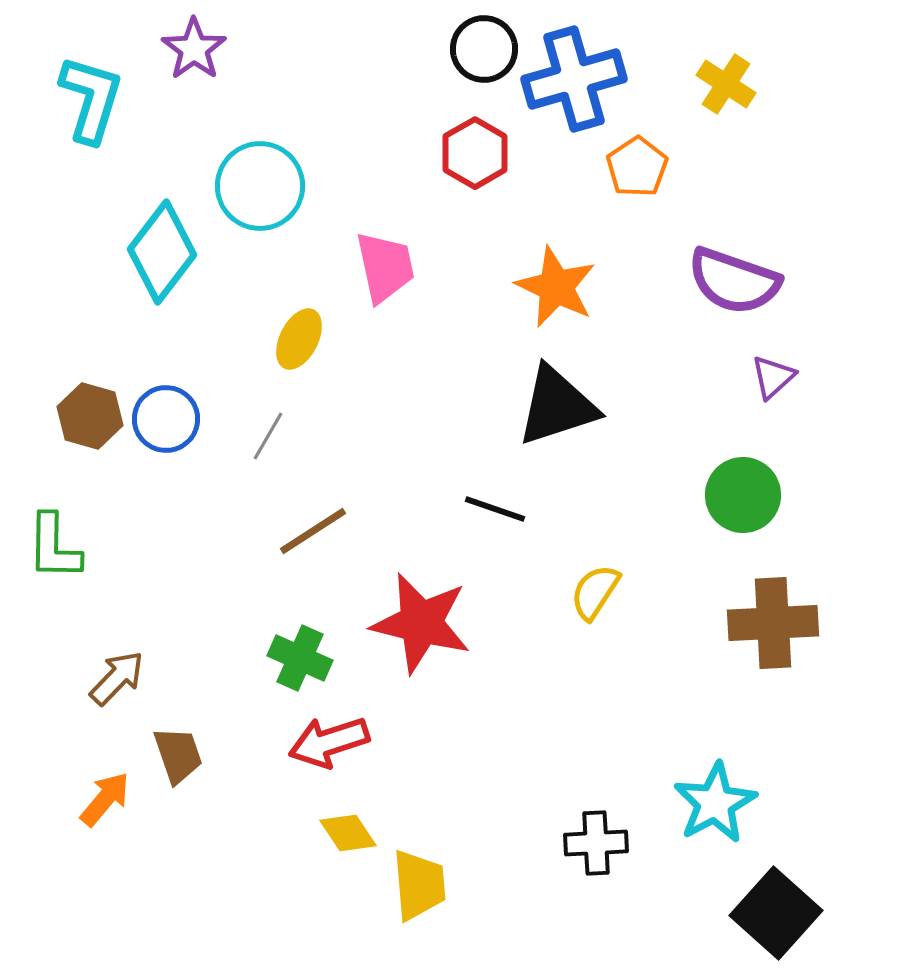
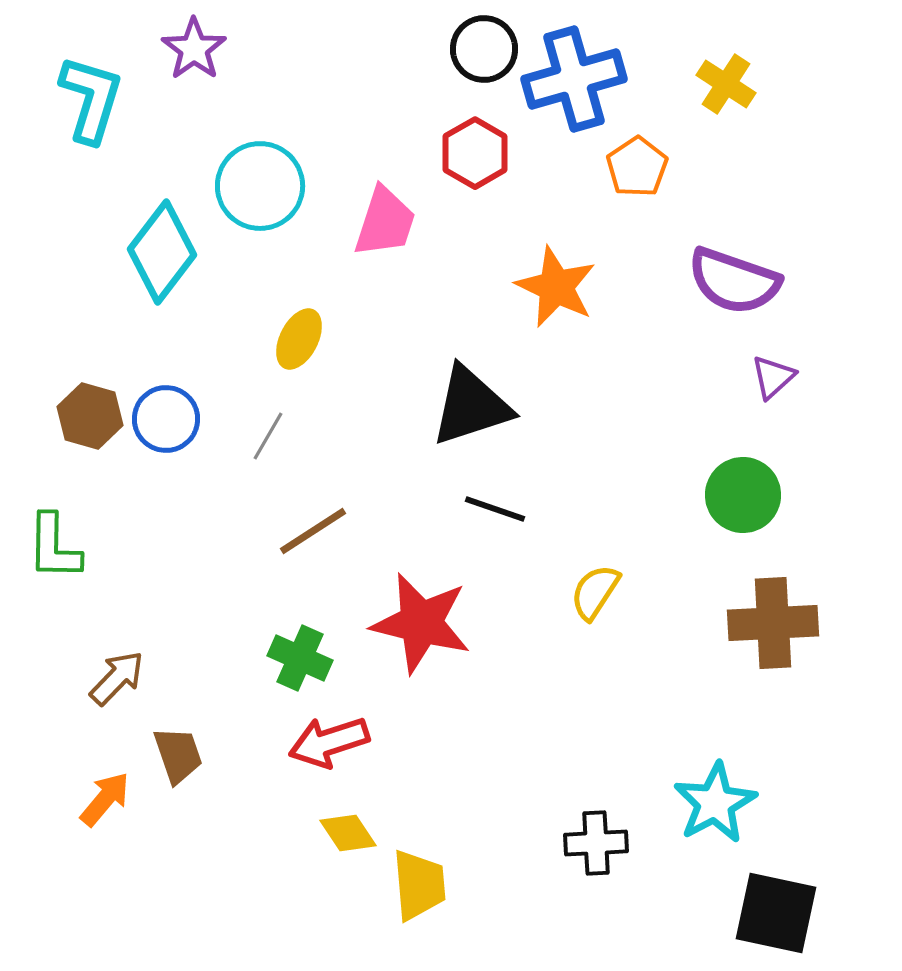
pink trapezoid: moved 45 px up; rotated 30 degrees clockwise
black triangle: moved 86 px left
black square: rotated 30 degrees counterclockwise
